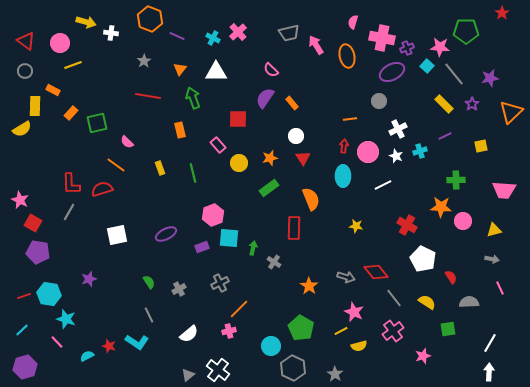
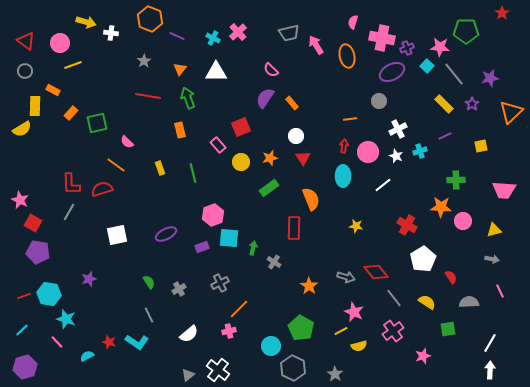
green arrow at (193, 98): moved 5 px left
red square at (238, 119): moved 3 px right, 8 px down; rotated 24 degrees counterclockwise
yellow circle at (239, 163): moved 2 px right, 1 px up
white line at (383, 185): rotated 12 degrees counterclockwise
white pentagon at (423, 259): rotated 15 degrees clockwise
pink line at (500, 288): moved 3 px down
red star at (109, 346): moved 4 px up
white arrow at (489, 372): moved 1 px right, 2 px up
